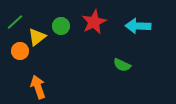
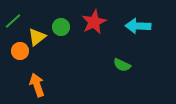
green line: moved 2 px left, 1 px up
green circle: moved 1 px down
orange arrow: moved 1 px left, 2 px up
